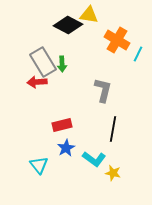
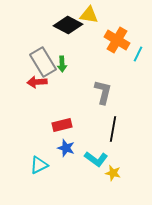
gray L-shape: moved 2 px down
blue star: rotated 24 degrees counterclockwise
cyan L-shape: moved 2 px right
cyan triangle: rotated 42 degrees clockwise
